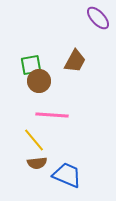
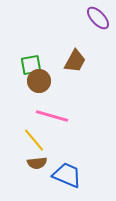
pink line: moved 1 px down; rotated 12 degrees clockwise
